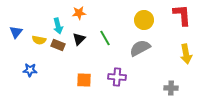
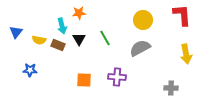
yellow circle: moved 1 px left
cyan arrow: moved 4 px right
black triangle: rotated 16 degrees counterclockwise
